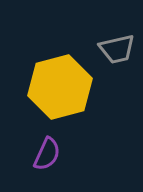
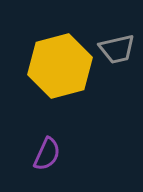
yellow hexagon: moved 21 px up
